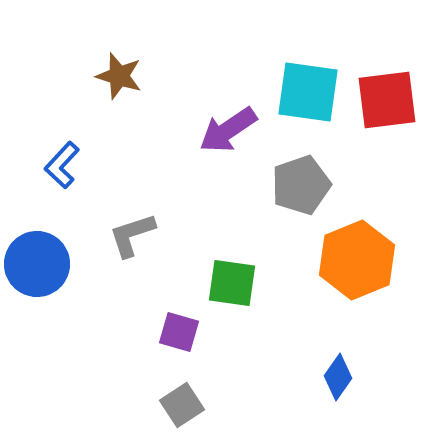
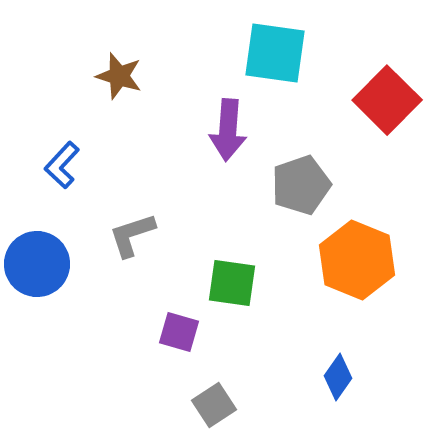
cyan square: moved 33 px left, 39 px up
red square: rotated 38 degrees counterclockwise
purple arrow: rotated 52 degrees counterclockwise
orange hexagon: rotated 16 degrees counterclockwise
gray square: moved 32 px right
